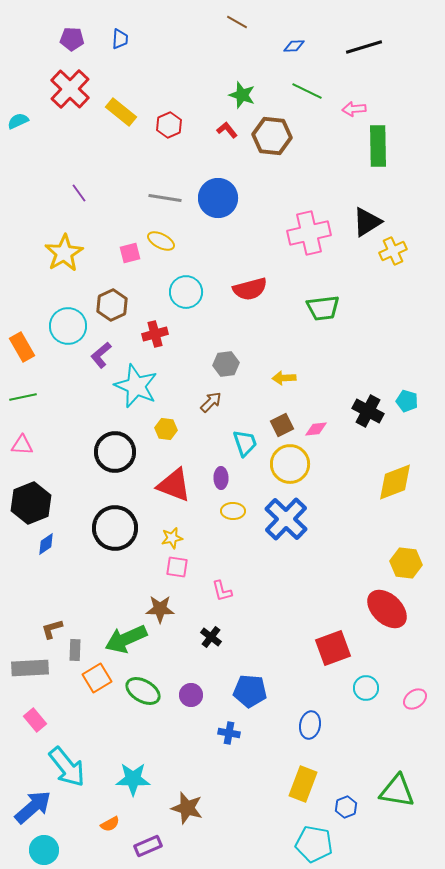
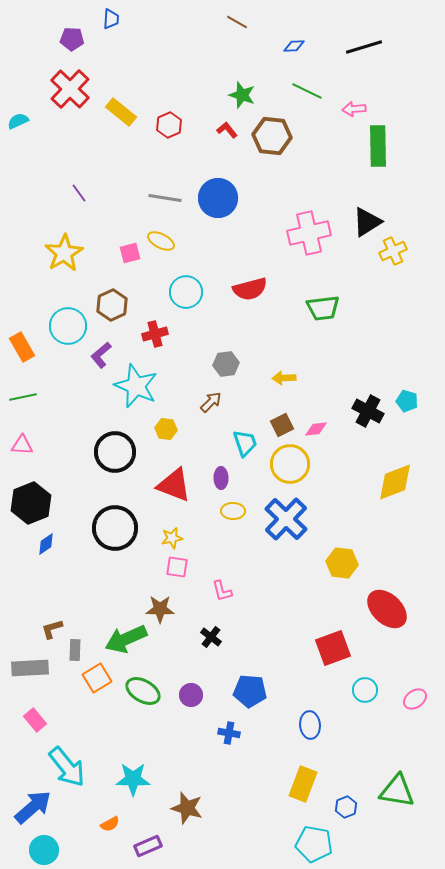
blue trapezoid at (120, 39): moved 9 px left, 20 px up
yellow hexagon at (406, 563): moved 64 px left
cyan circle at (366, 688): moved 1 px left, 2 px down
blue ellipse at (310, 725): rotated 16 degrees counterclockwise
